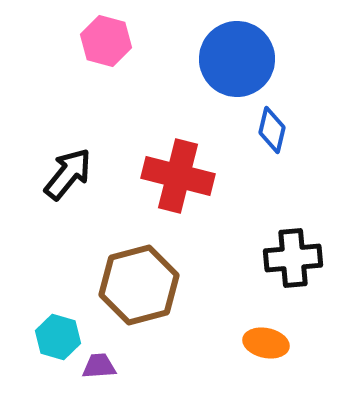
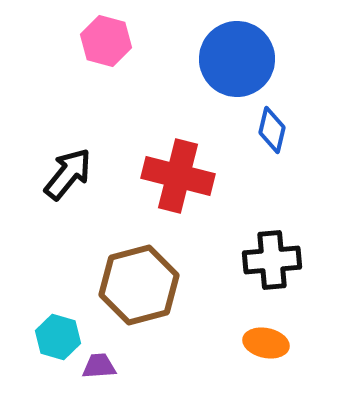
black cross: moved 21 px left, 2 px down
